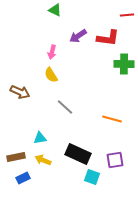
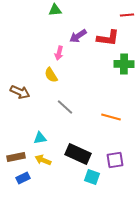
green triangle: rotated 32 degrees counterclockwise
pink arrow: moved 7 px right, 1 px down
orange line: moved 1 px left, 2 px up
